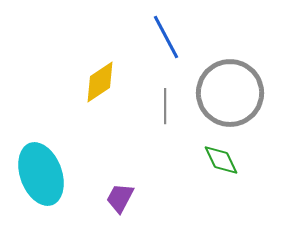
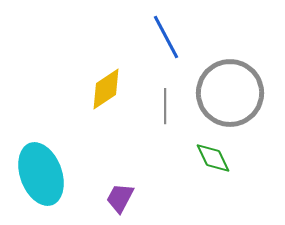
yellow diamond: moved 6 px right, 7 px down
green diamond: moved 8 px left, 2 px up
